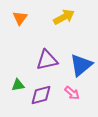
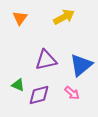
purple triangle: moved 1 px left
green triangle: rotated 32 degrees clockwise
purple diamond: moved 2 px left
